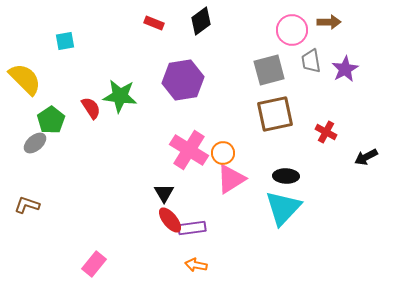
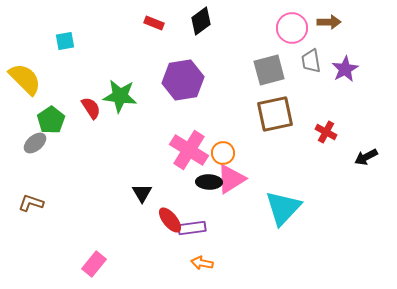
pink circle: moved 2 px up
black ellipse: moved 77 px left, 6 px down
black triangle: moved 22 px left
brown L-shape: moved 4 px right, 2 px up
orange arrow: moved 6 px right, 2 px up
